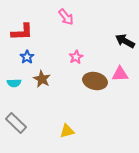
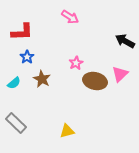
pink arrow: moved 4 px right; rotated 18 degrees counterclockwise
pink star: moved 6 px down
pink triangle: rotated 42 degrees counterclockwise
cyan semicircle: rotated 40 degrees counterclockwise
